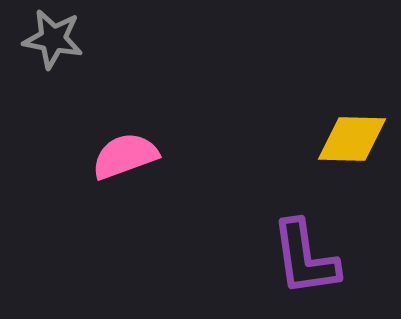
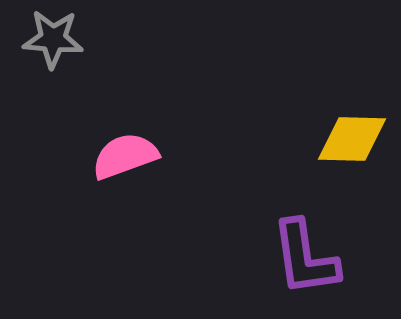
gray star: rotated 6 degrees counterclockwise
